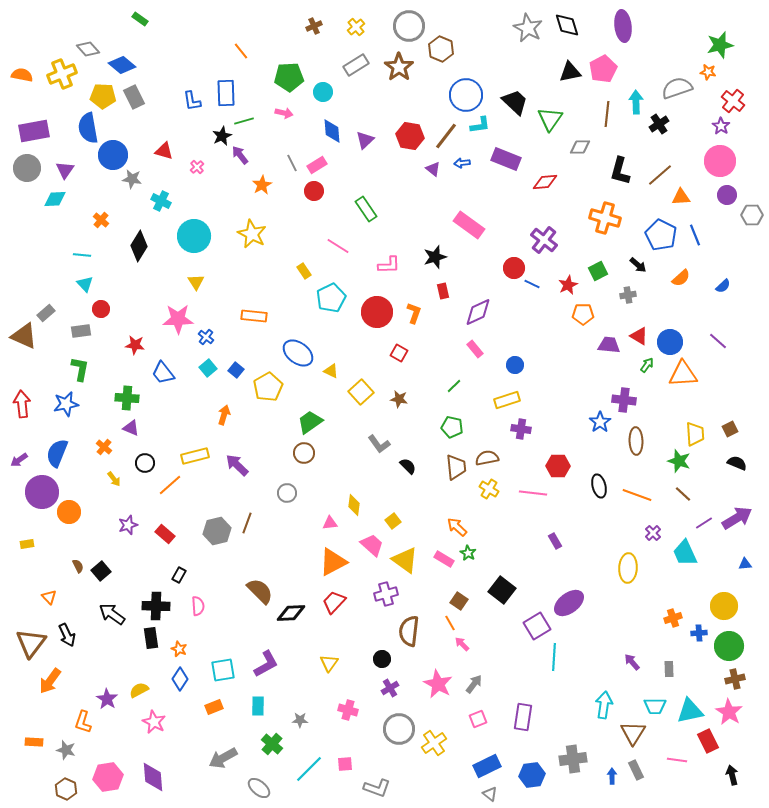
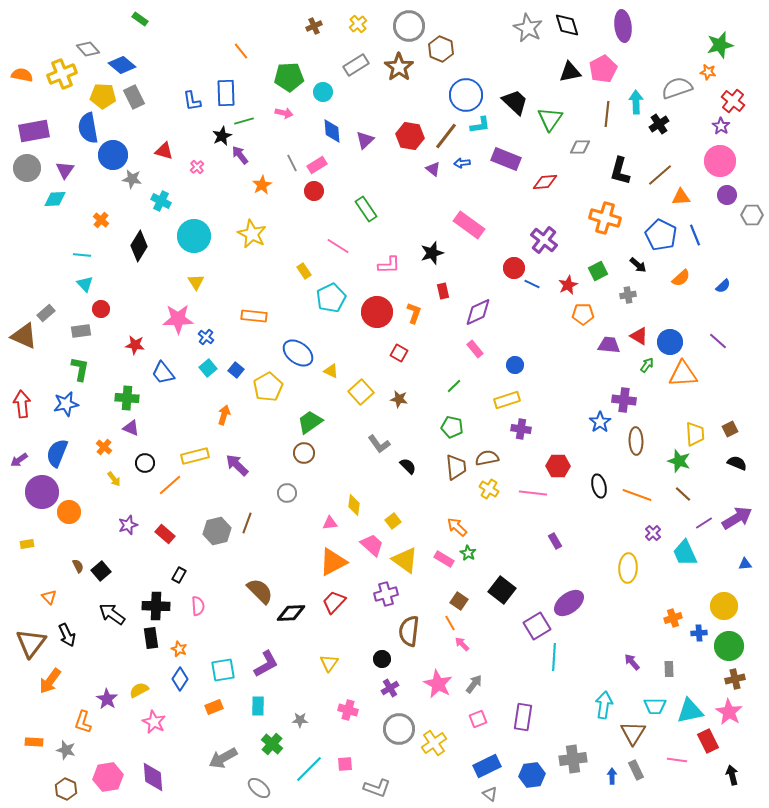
yellow cross at (356, 27): moved 2 px right, 3 px up
black star at (435, 257): moved 3 px left, 4 px up
